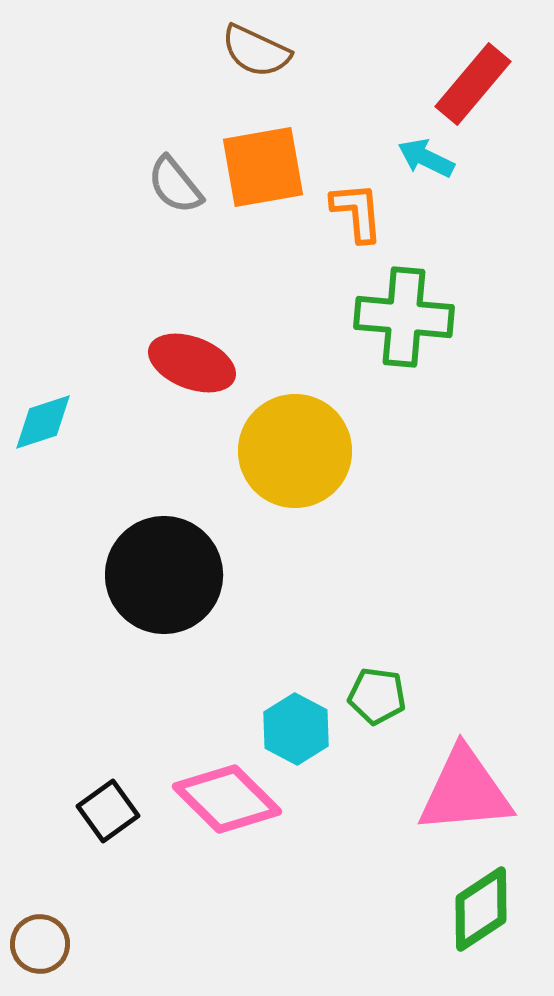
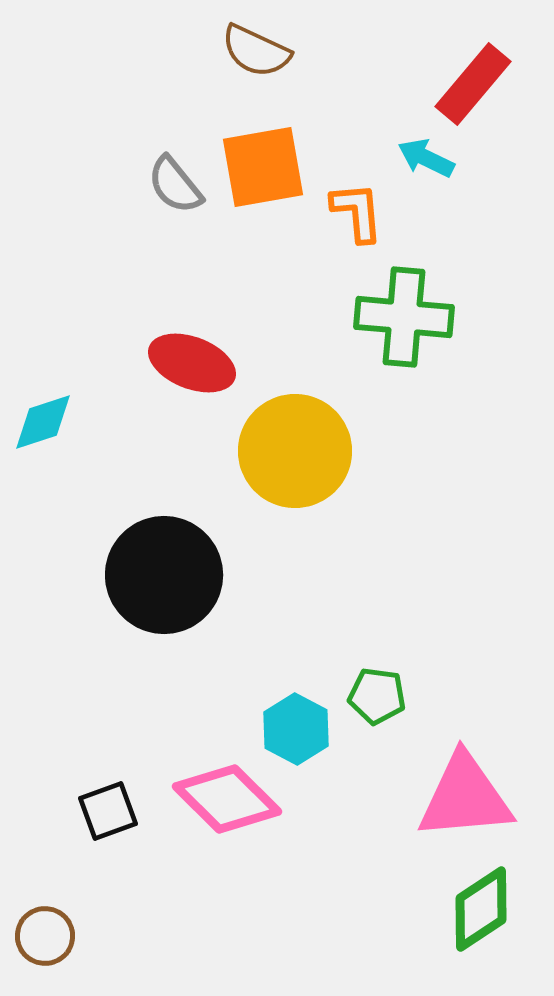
pink triangle: moved 6 px down
black square: rotated 16 degrees clockwise
brown circle: moved 5 px right, 8 px up
